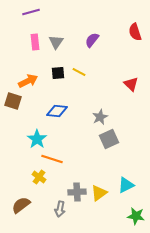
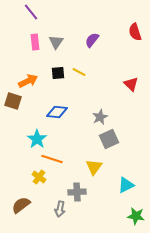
purple line: rotated 66 degrees clockwise
blue diamond: moved 1 px down
yellow triangle: moved 5 px left, 26 px up; rotated 18 degrees counterclockwise
